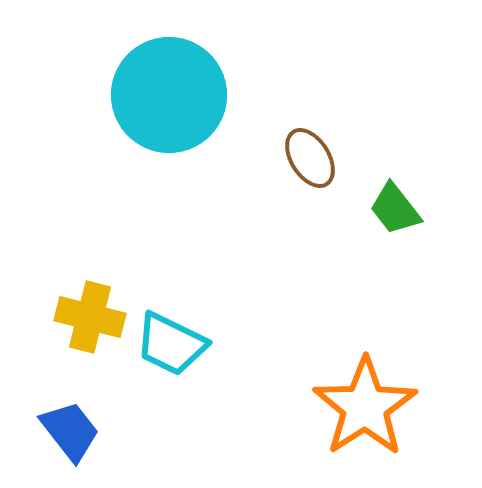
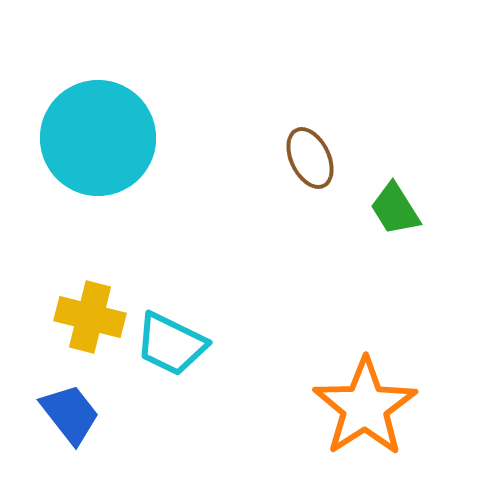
cyan circle: moved 71 px left, 43 px down
brown ellipse: rotated 6 degrees clockwise
green trapezoid: rotated 6 degrees clockwise
blue trapezoid: moved 17 px up
